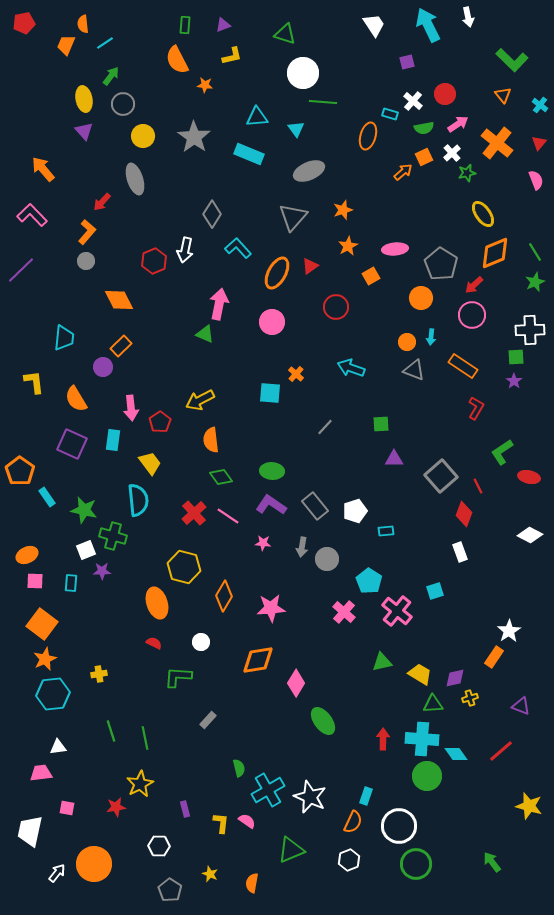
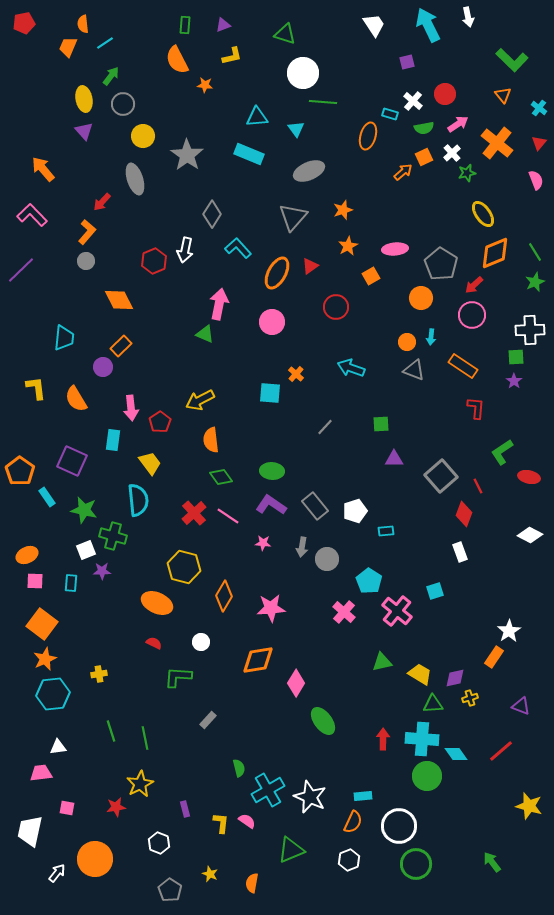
orange trapezoid at (66, 45): moved 2 px right, 2 px down
cyan cross at (540, 105): moved 1 px left, 3 px down
gray star at (194, 137): moved 7 px left, 18 px down
yellow L-shape at (34, 382): moved 2 px right, 6 px down
red L-shape at (476, 408): rotated 25 degrees counterclockwise
purple square at (72, 444): moved 17 px down
orange ellipse at (157, 603): rotated 48 degrees counterclockwise
cyan rectangle at (366, 796): moved 3 px left; rotated 66 degrees clockwise
white hexagon at (159, 846): moved 3 px up; rotated 20 degrees clockwise
orange circle at (94, 864): moved 1 px right, 5 px up
